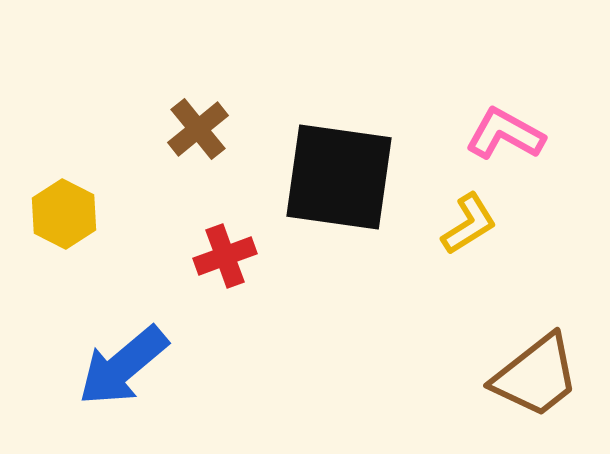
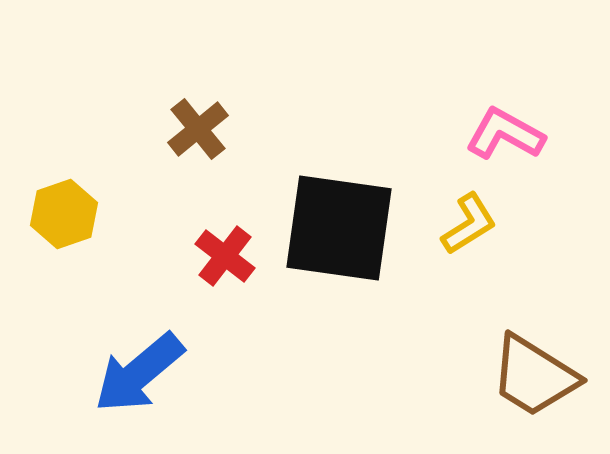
black square: moved 51 px down
yellow hexagon: rotated 14 degrees clockwise
red cross: rotated 32 degrees counterclockwise
blue arrow: moved 16 px right, 7 px down
brown trapezoid: moved 2 px left; rotated 70 degrees clockwise
